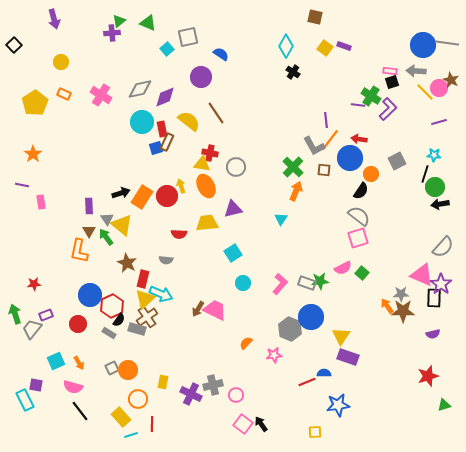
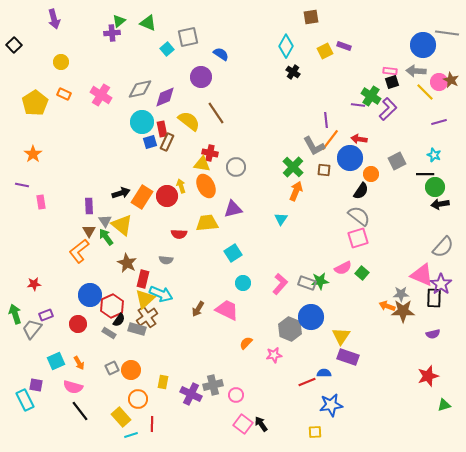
brown square at (315, 17): moved 4 px left; rotated 21 degrees counterclockwise
gray line at (447, 43): moved 10 px up
yellow square at (325, 48): moved 3 px down; rotated 28 degrees clockwise
pink circle at (439, 88): moved 6 px up
blue square at (156, 148): moved 6 px left, 6 px up
cyan star at (434, 155): rotated 16 degrees clockwise
black line at (425, 174): rotated 72 degrees clockwise
gray triangle at (107, 219): moved 2 px left, 2 px down
orange L-shape at (79, 251): rotated 40 degrees clockwise
orange arrow at (387, 306): rotated 35 degrees counterclockwise
pink trapezoid at (215, 310): moved 12 px right
orange circle at (128, 370): moved 3 px right
blue star at (338, 405): moved 7 px left
